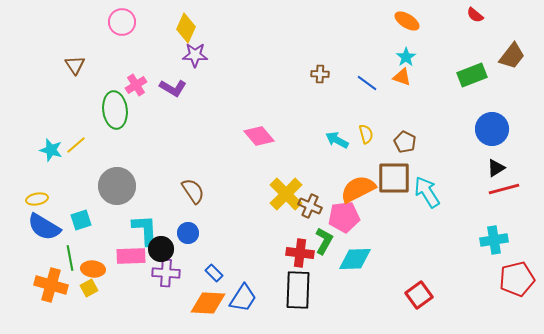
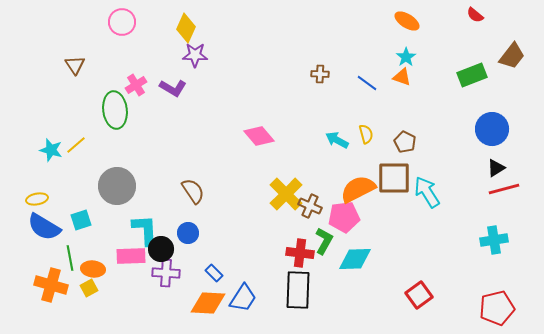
red pentagon at (517, 279): moved 20 px left, 29 px down
